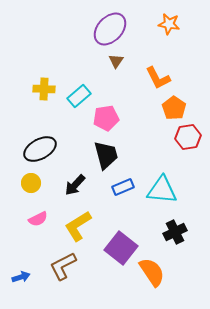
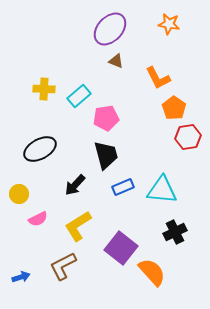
brown triangle: rotated 42 degrees counterclockwise
yellow circle: moved 12 px left, 11 px down
orange semicircle: rotated 8 degrees counterclockwise
